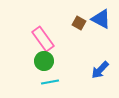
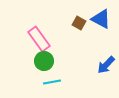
pink rectangle: moved 4 px left
blue arrow: moved 6 px right, 5 px up
cyan line: moved 2 px right
